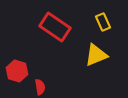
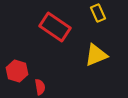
yellow rectangle: moved 5 px left, 9 px up
